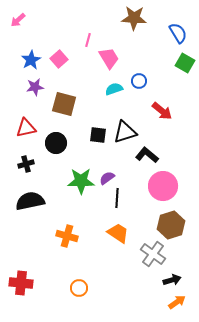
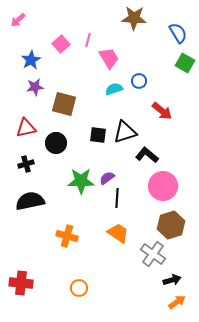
pink square: moved 2 px right, 15 px up
